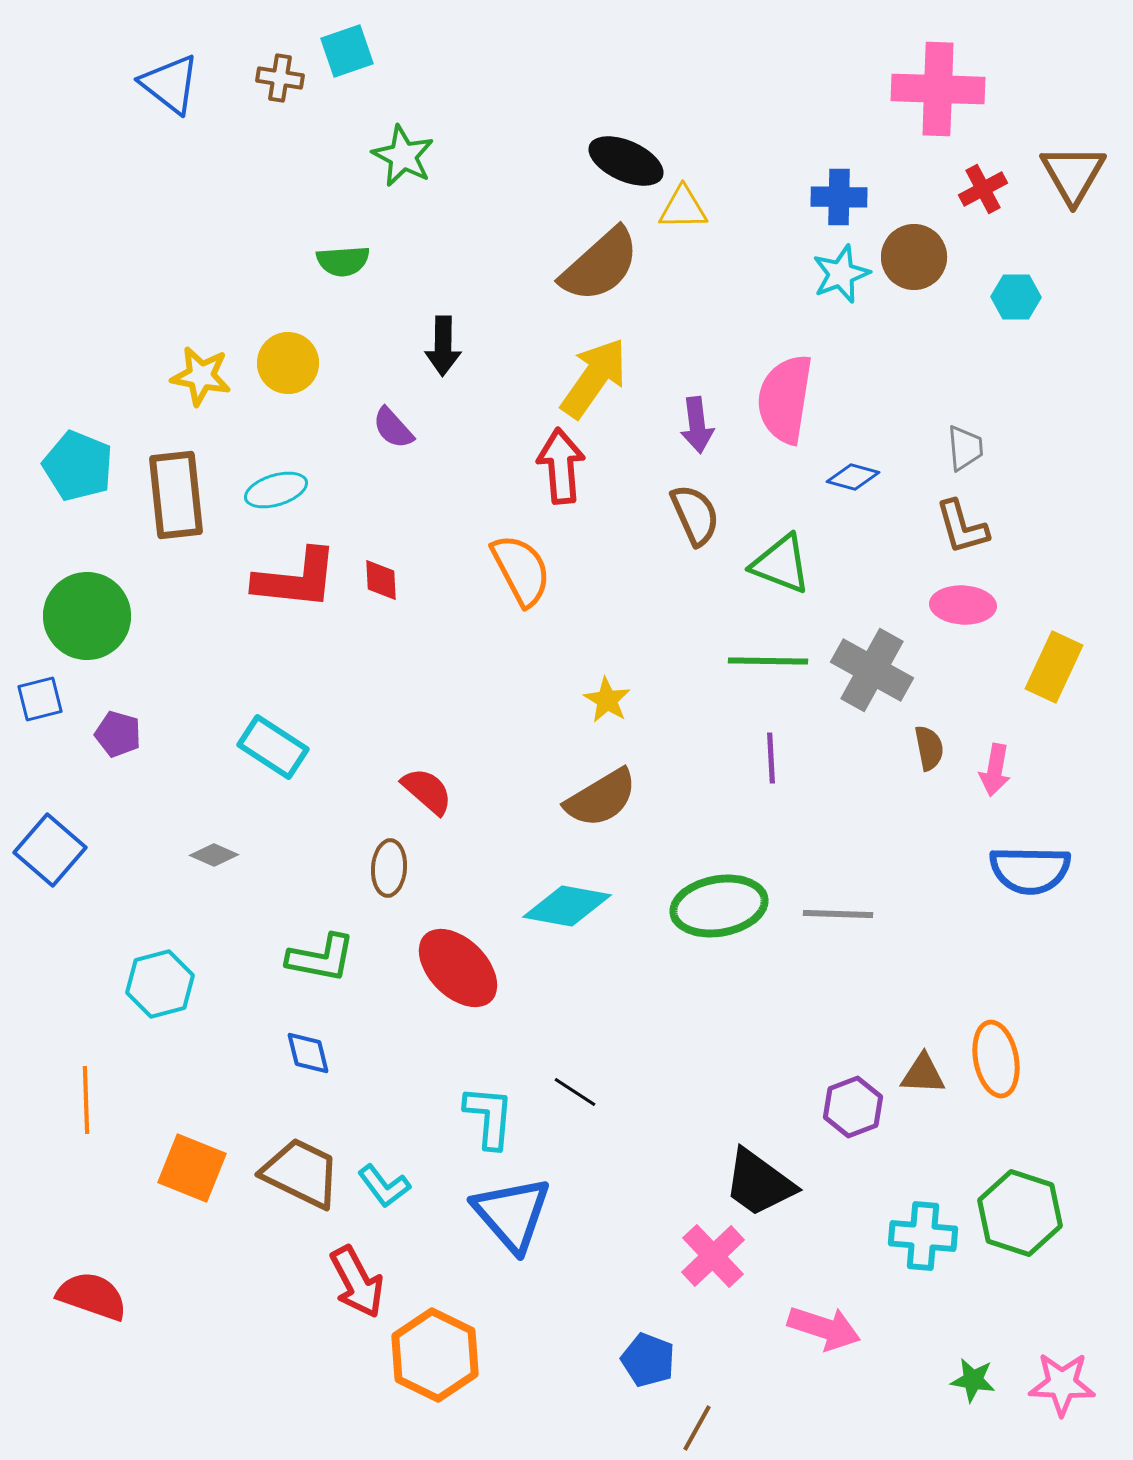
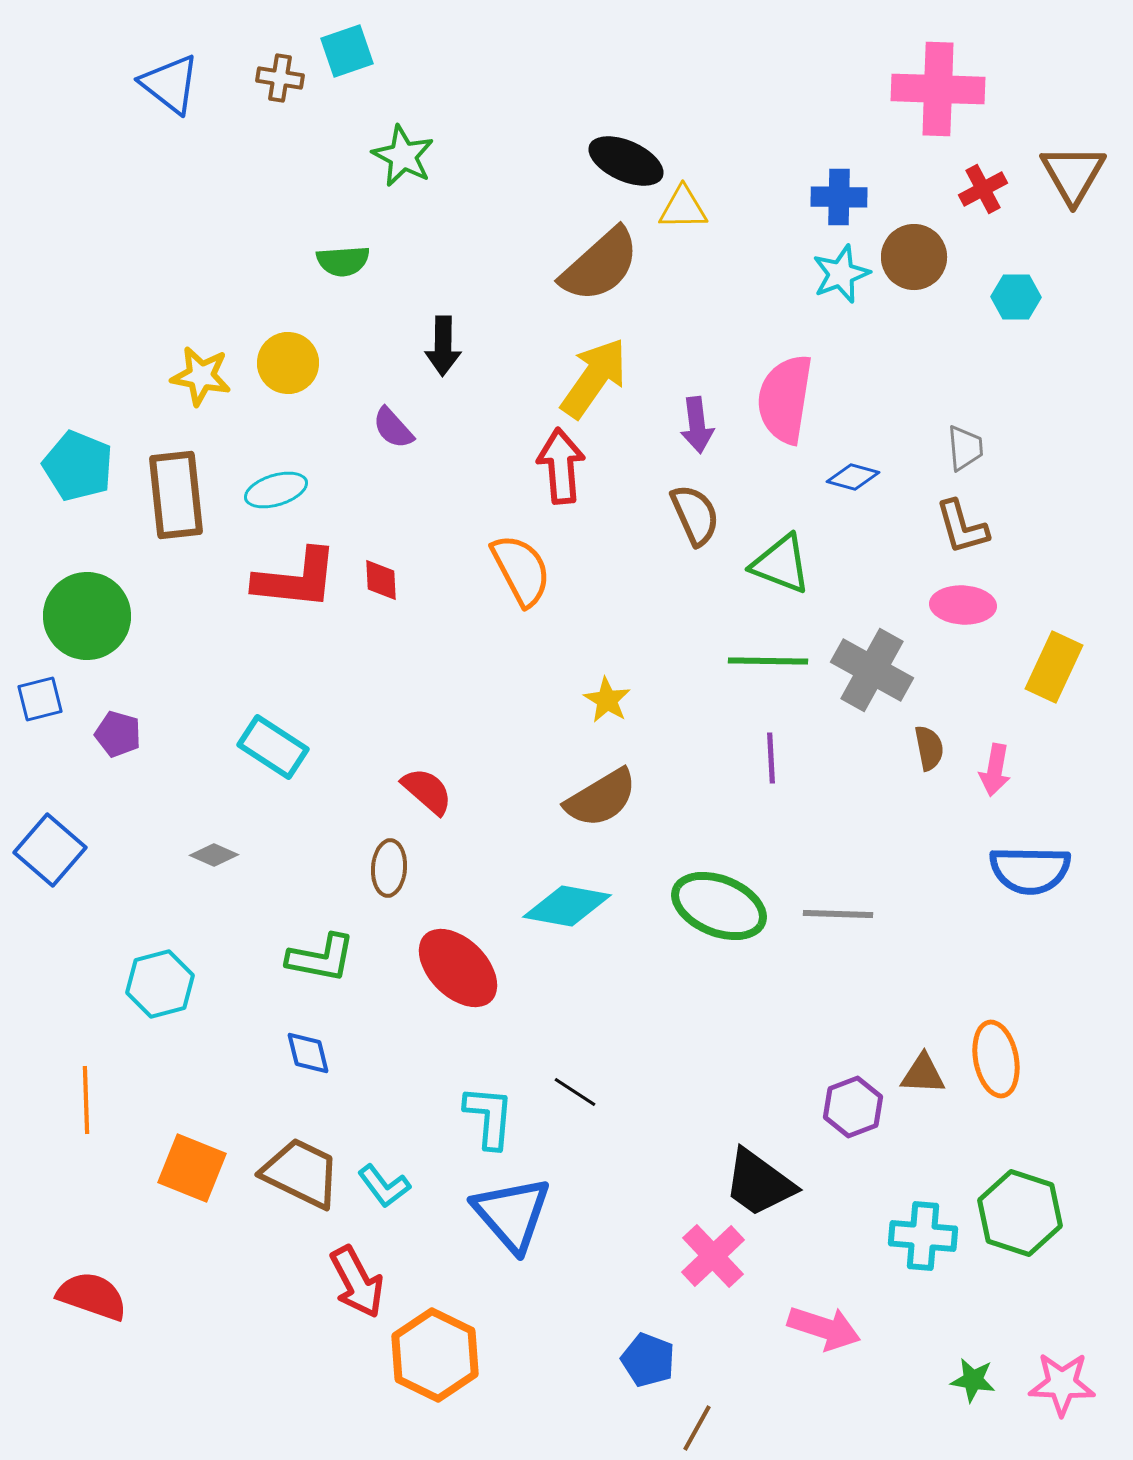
green ellipse at (719, 906): rotated 32 degrees clockwise
